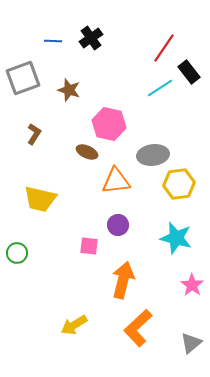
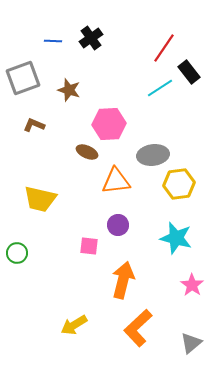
pink hexagon: rotated 16 degrees counterclockwise
brown L-shape: moved 9 px up; rotated 100 degrees counterclockwise
